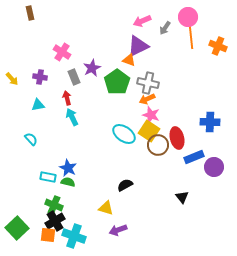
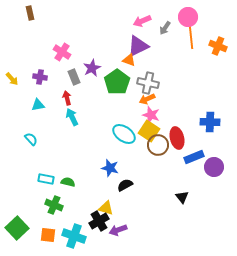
blue star: moved 42 px right; rotated 12 degrees counterclockwise
cyan rectangle: moved 2 px left, 2 px down
black cross: moved 44 px right
